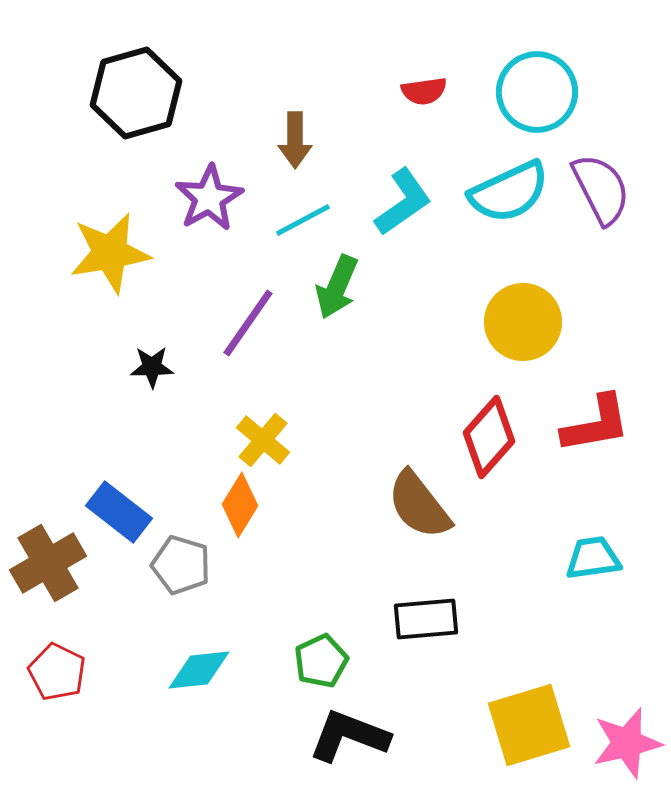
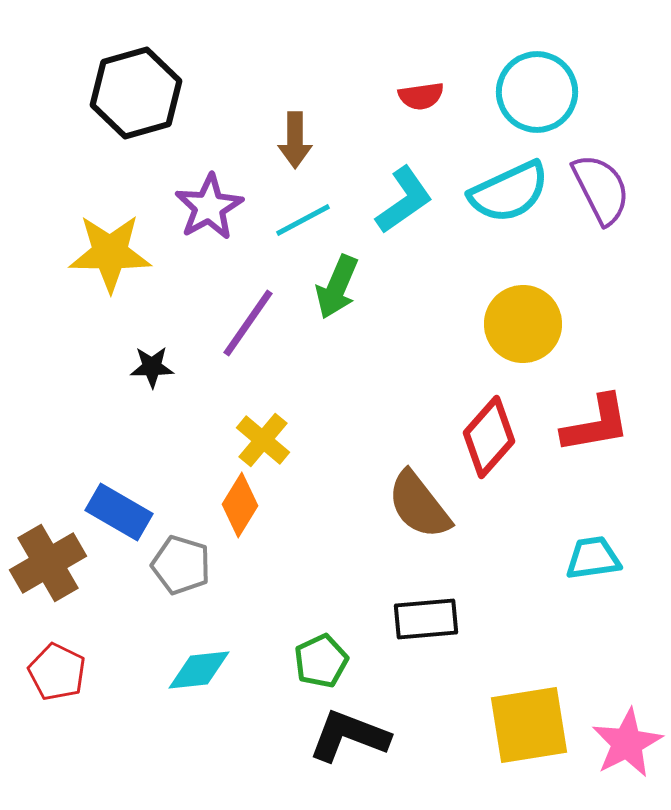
red semicircle: moved 3 px left, 5 px down
purple star: moved 9 px down
cyan L-shape: moved 1 px right, 2 px up
yellow star: rotated 10 degrees clockwise
yellow circle: moved 2 px down
blue rectangle: rotated 8 degrees counterclockwise
yellow square: rotated 8 degrees clockwise
pink star: rotated 14 degrees counterclockwise
